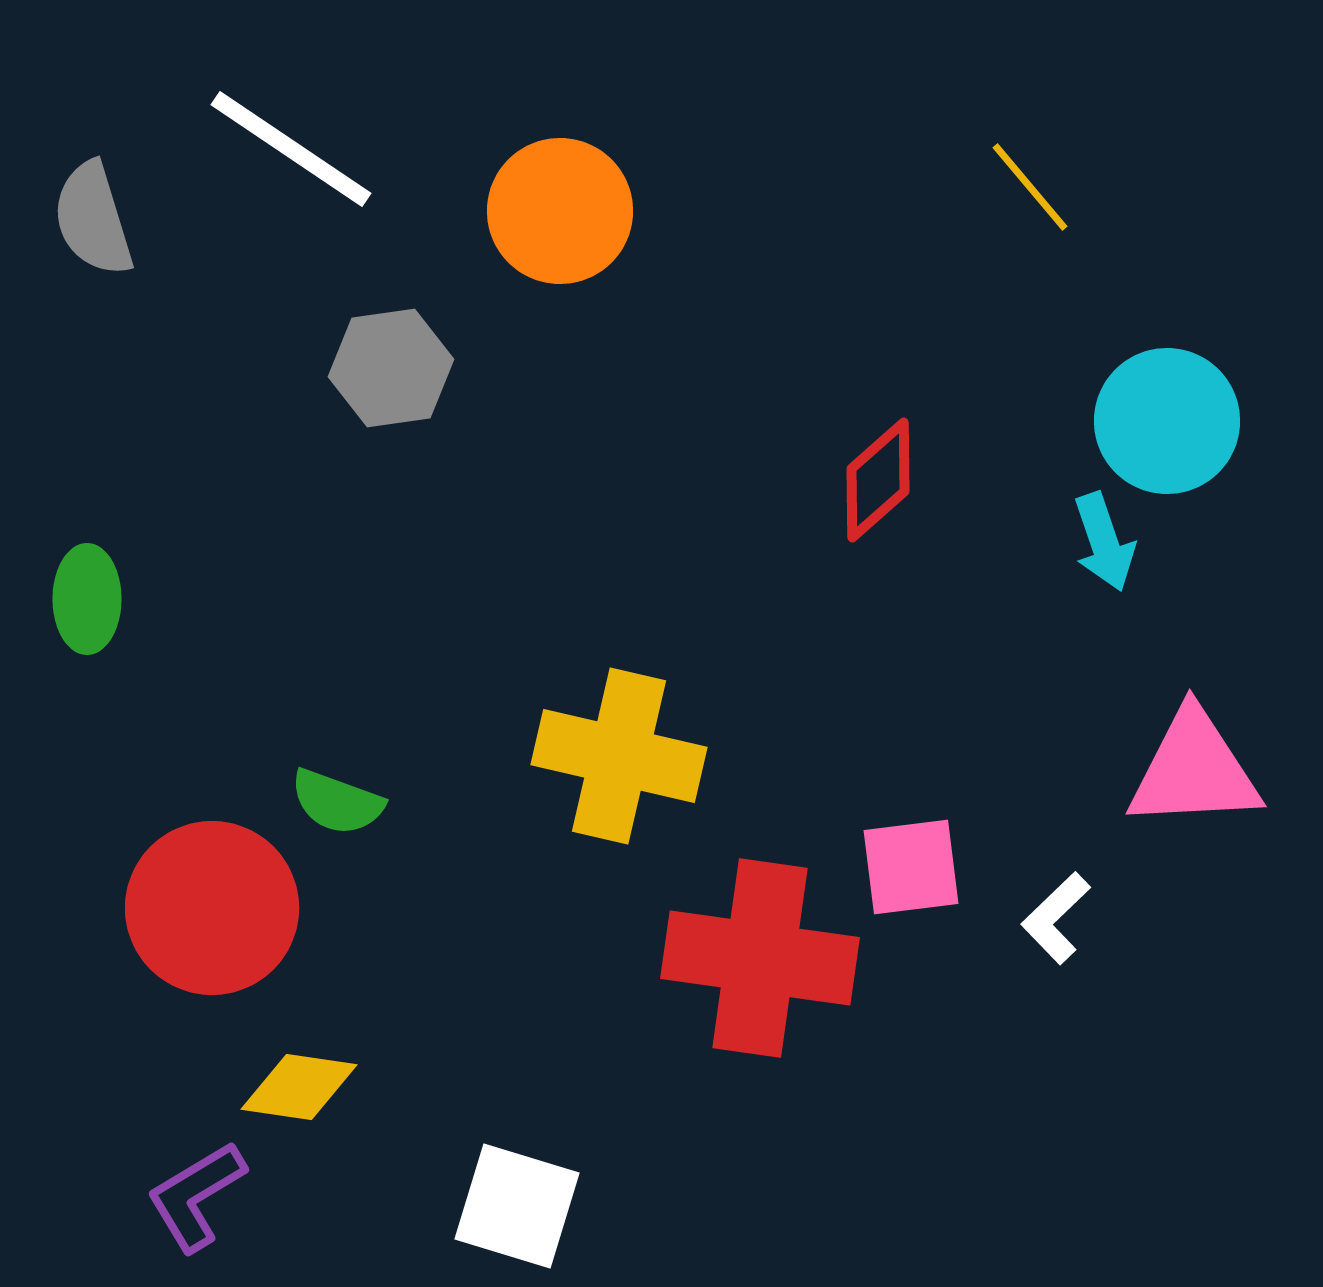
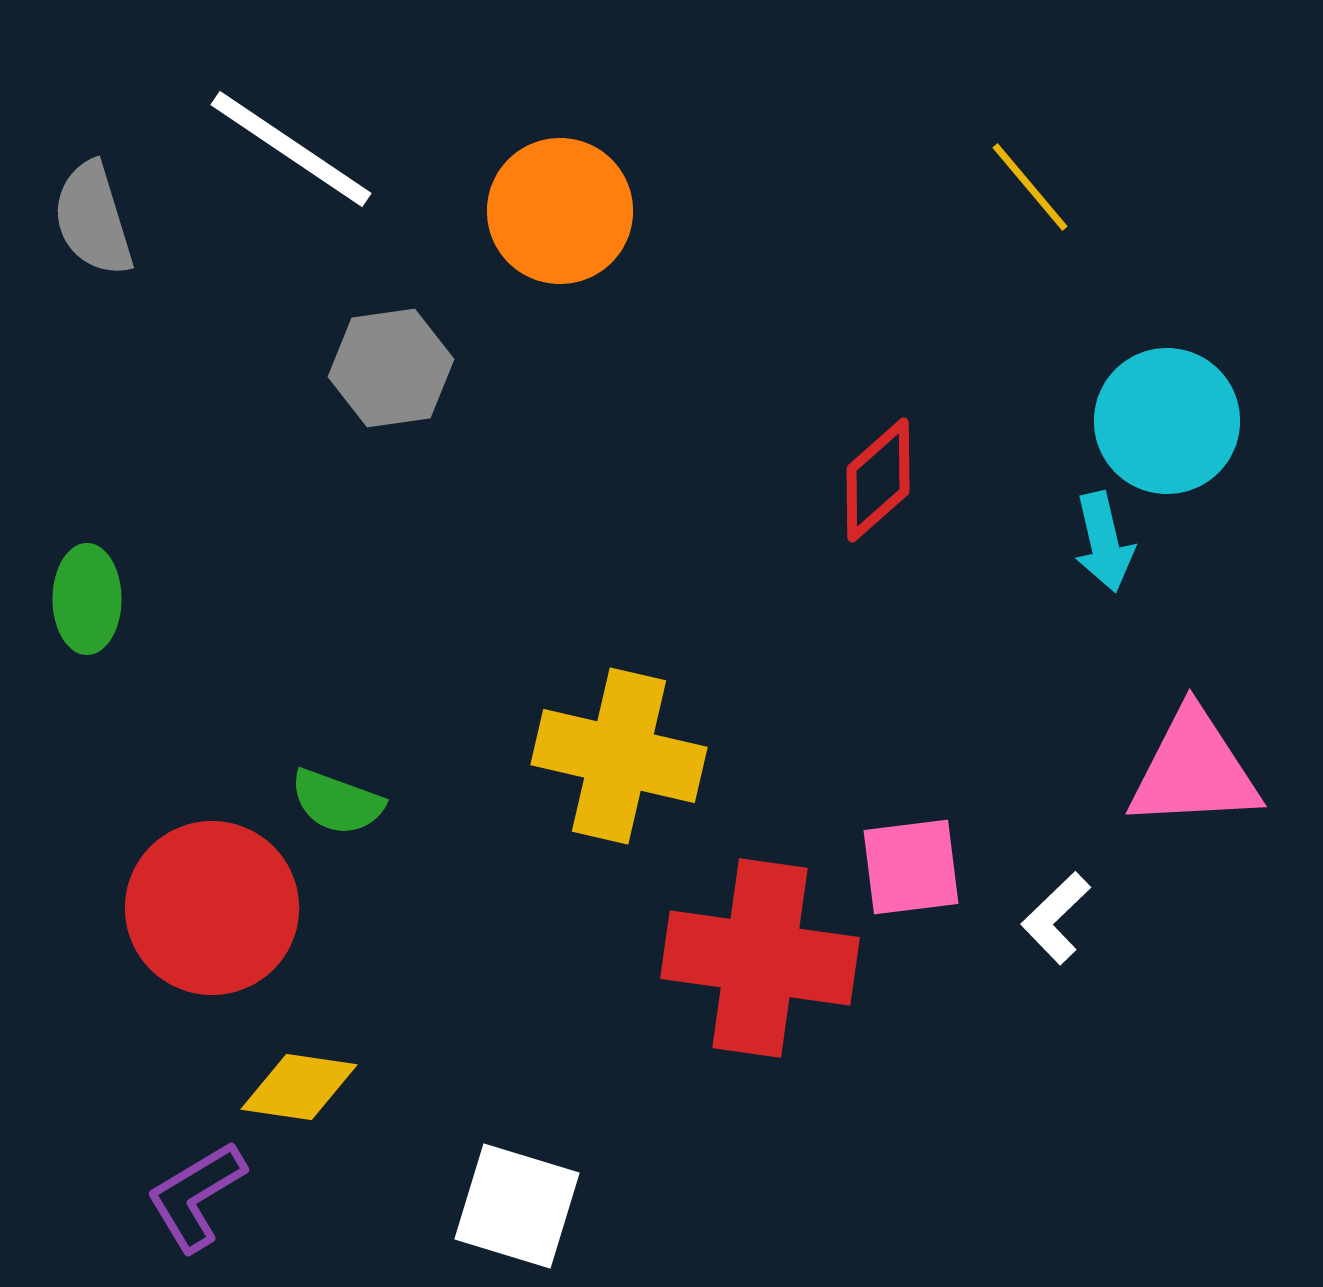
cyan arrow: rotated 6 degrees clockwise
